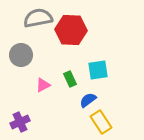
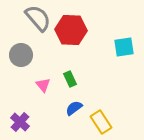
gray semicircle: rotated 60 degrees clockwise
cyan square: moved 26 px right, 23 px up
pink triangle: rotated 42 degrees counterclockwise
blue semicircle: moved 14 px left, 8 px down
purple cross: rotated 24 degrees counterclockwise
